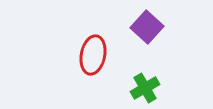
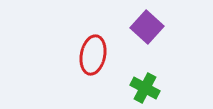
green cross: rotated 32 degrees counterclockwise
